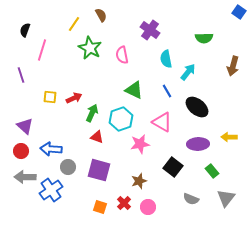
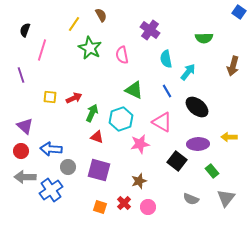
black square: moved 4 px right, 6 px up
